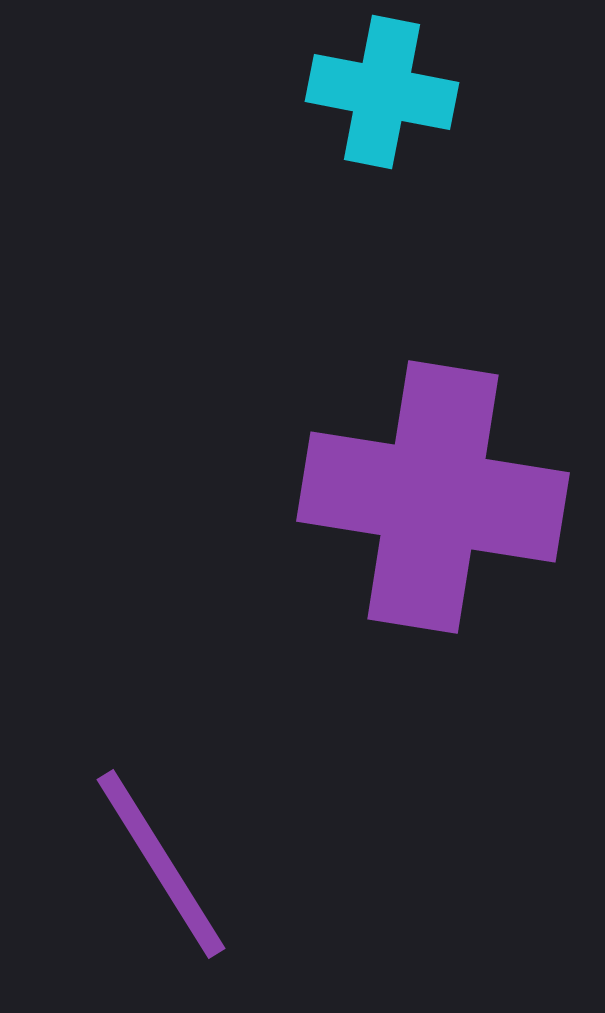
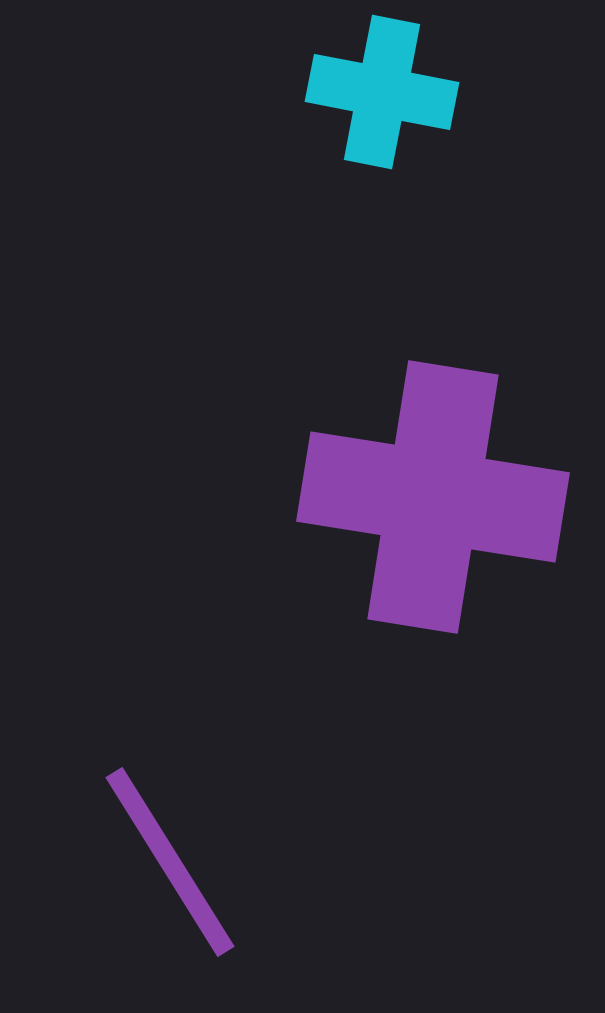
purple line: moved 9 px right, 2 px up
